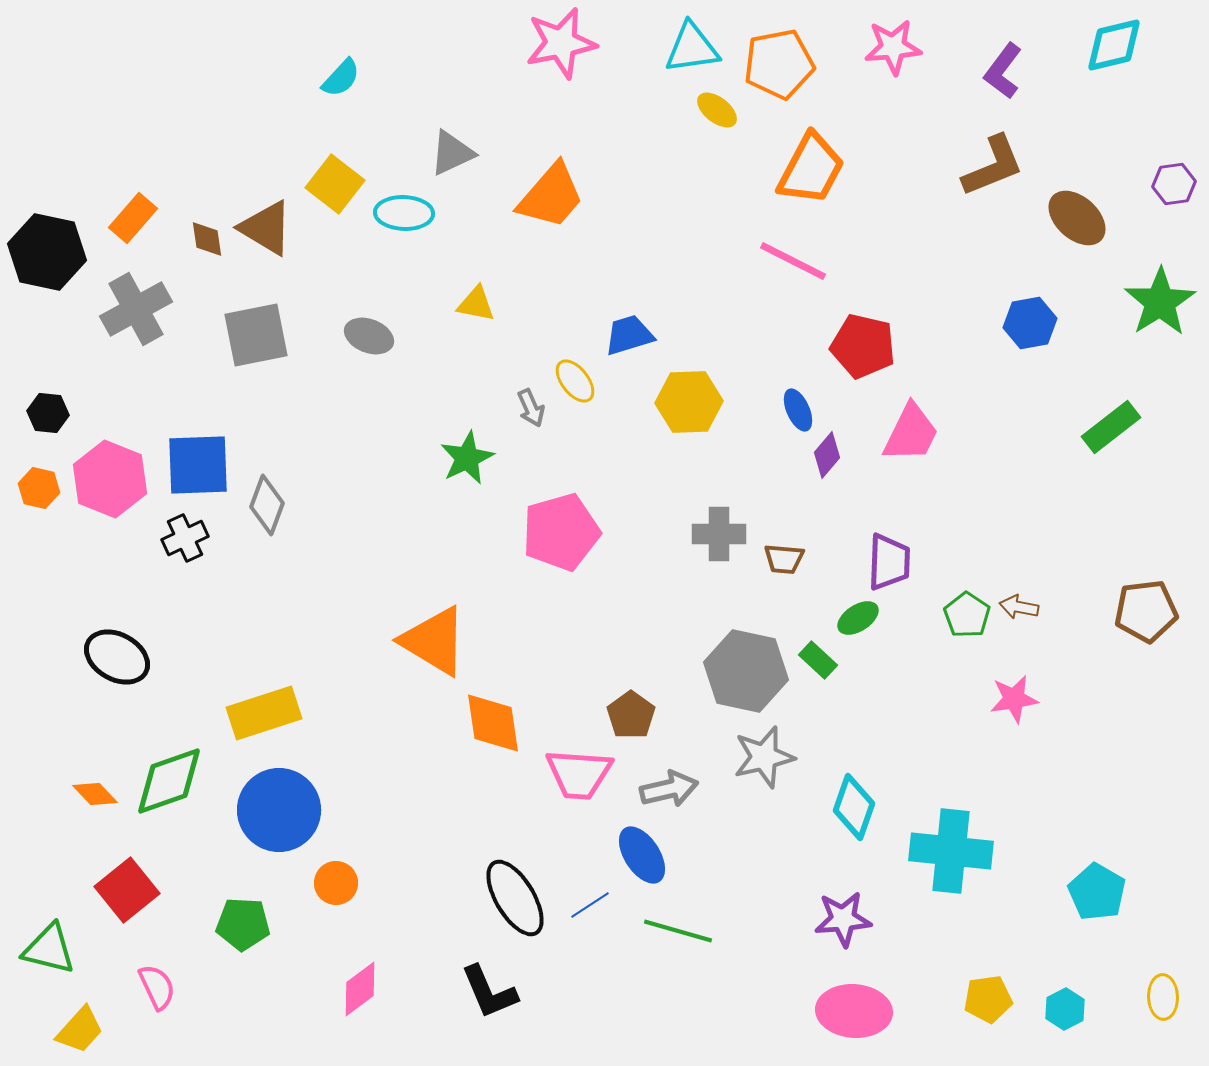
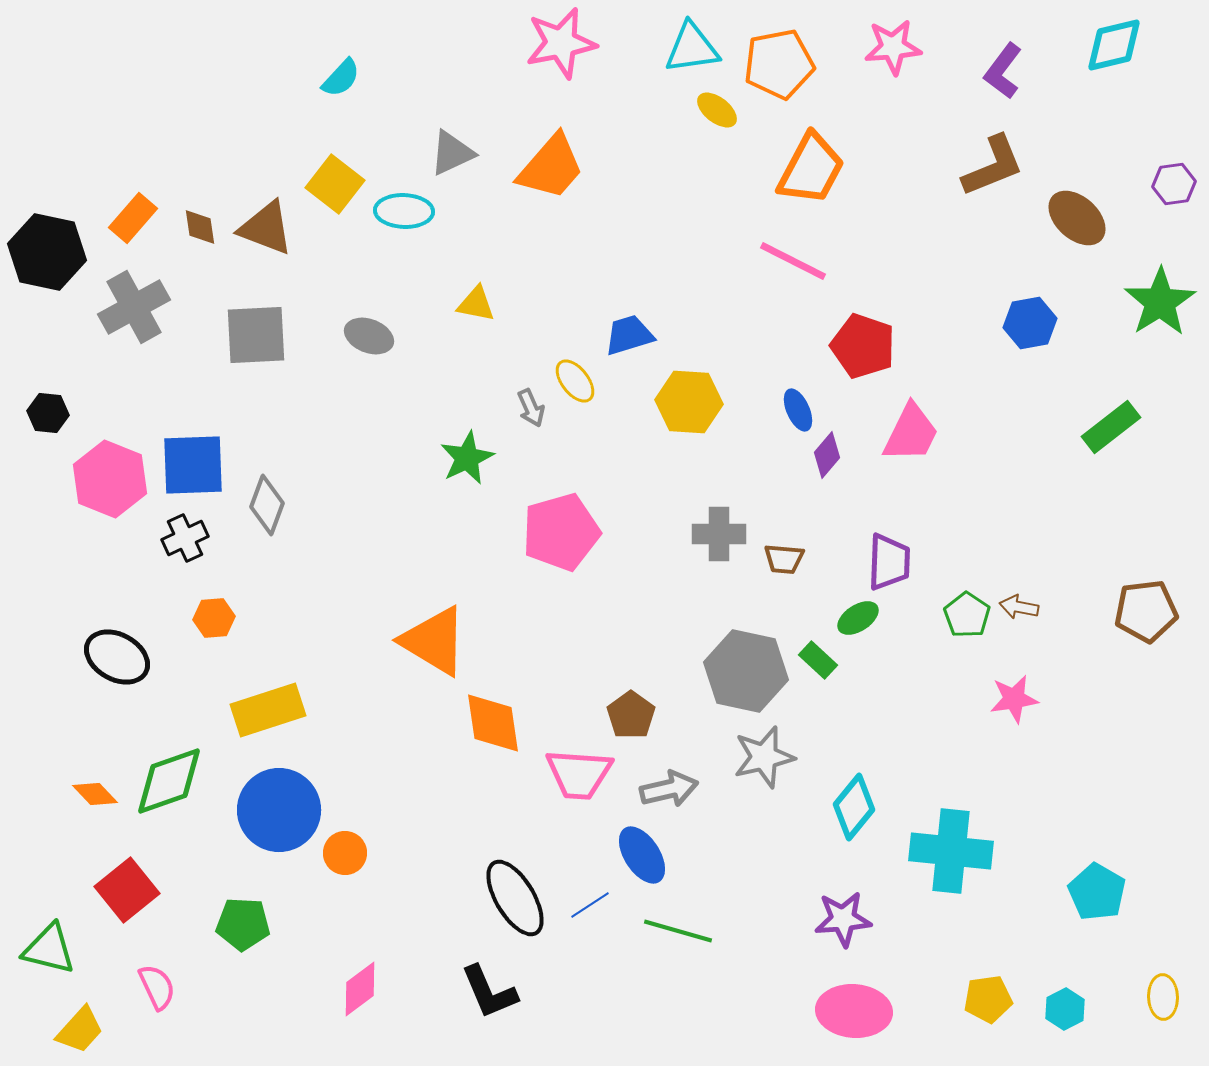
orange trapezoid at (551, 196): moved 29 px up
cyan ellipse at (404, 213): moved 2 px up
brown triangle at (266, 228): rotated 10 degrees counterclockwise
brown diamond at (207, 239): moved 7 px left, 12 px up
gray cross at (136, 309): moved 2 px left, 2 px up
gray square at (256, 335): rotated 8 degrees clockwise
red pentagon at (863, 346): rotated 6 degrees clockwise
yellow hexagon at (689, 402): rotated 6 degrees clockwise
blue square at (198, 465): moved 5 px left
orange hexagon at (39, 488): moved 175 px right, 130 px down; rotated 18 degrees counterclockwise
yellow rectangle at (264, 713): moved 4 px right, 3 px up
cyan diamond at (854, 807): rotated 20 degrees clockwise
orange circle at (336, 883): moved 9 px right, 30 px up
